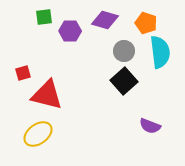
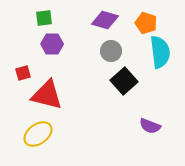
green square: moved 1 px down
purple hexagon: moved 18 px left, 13 px down
gray circle: moved 13 px left
